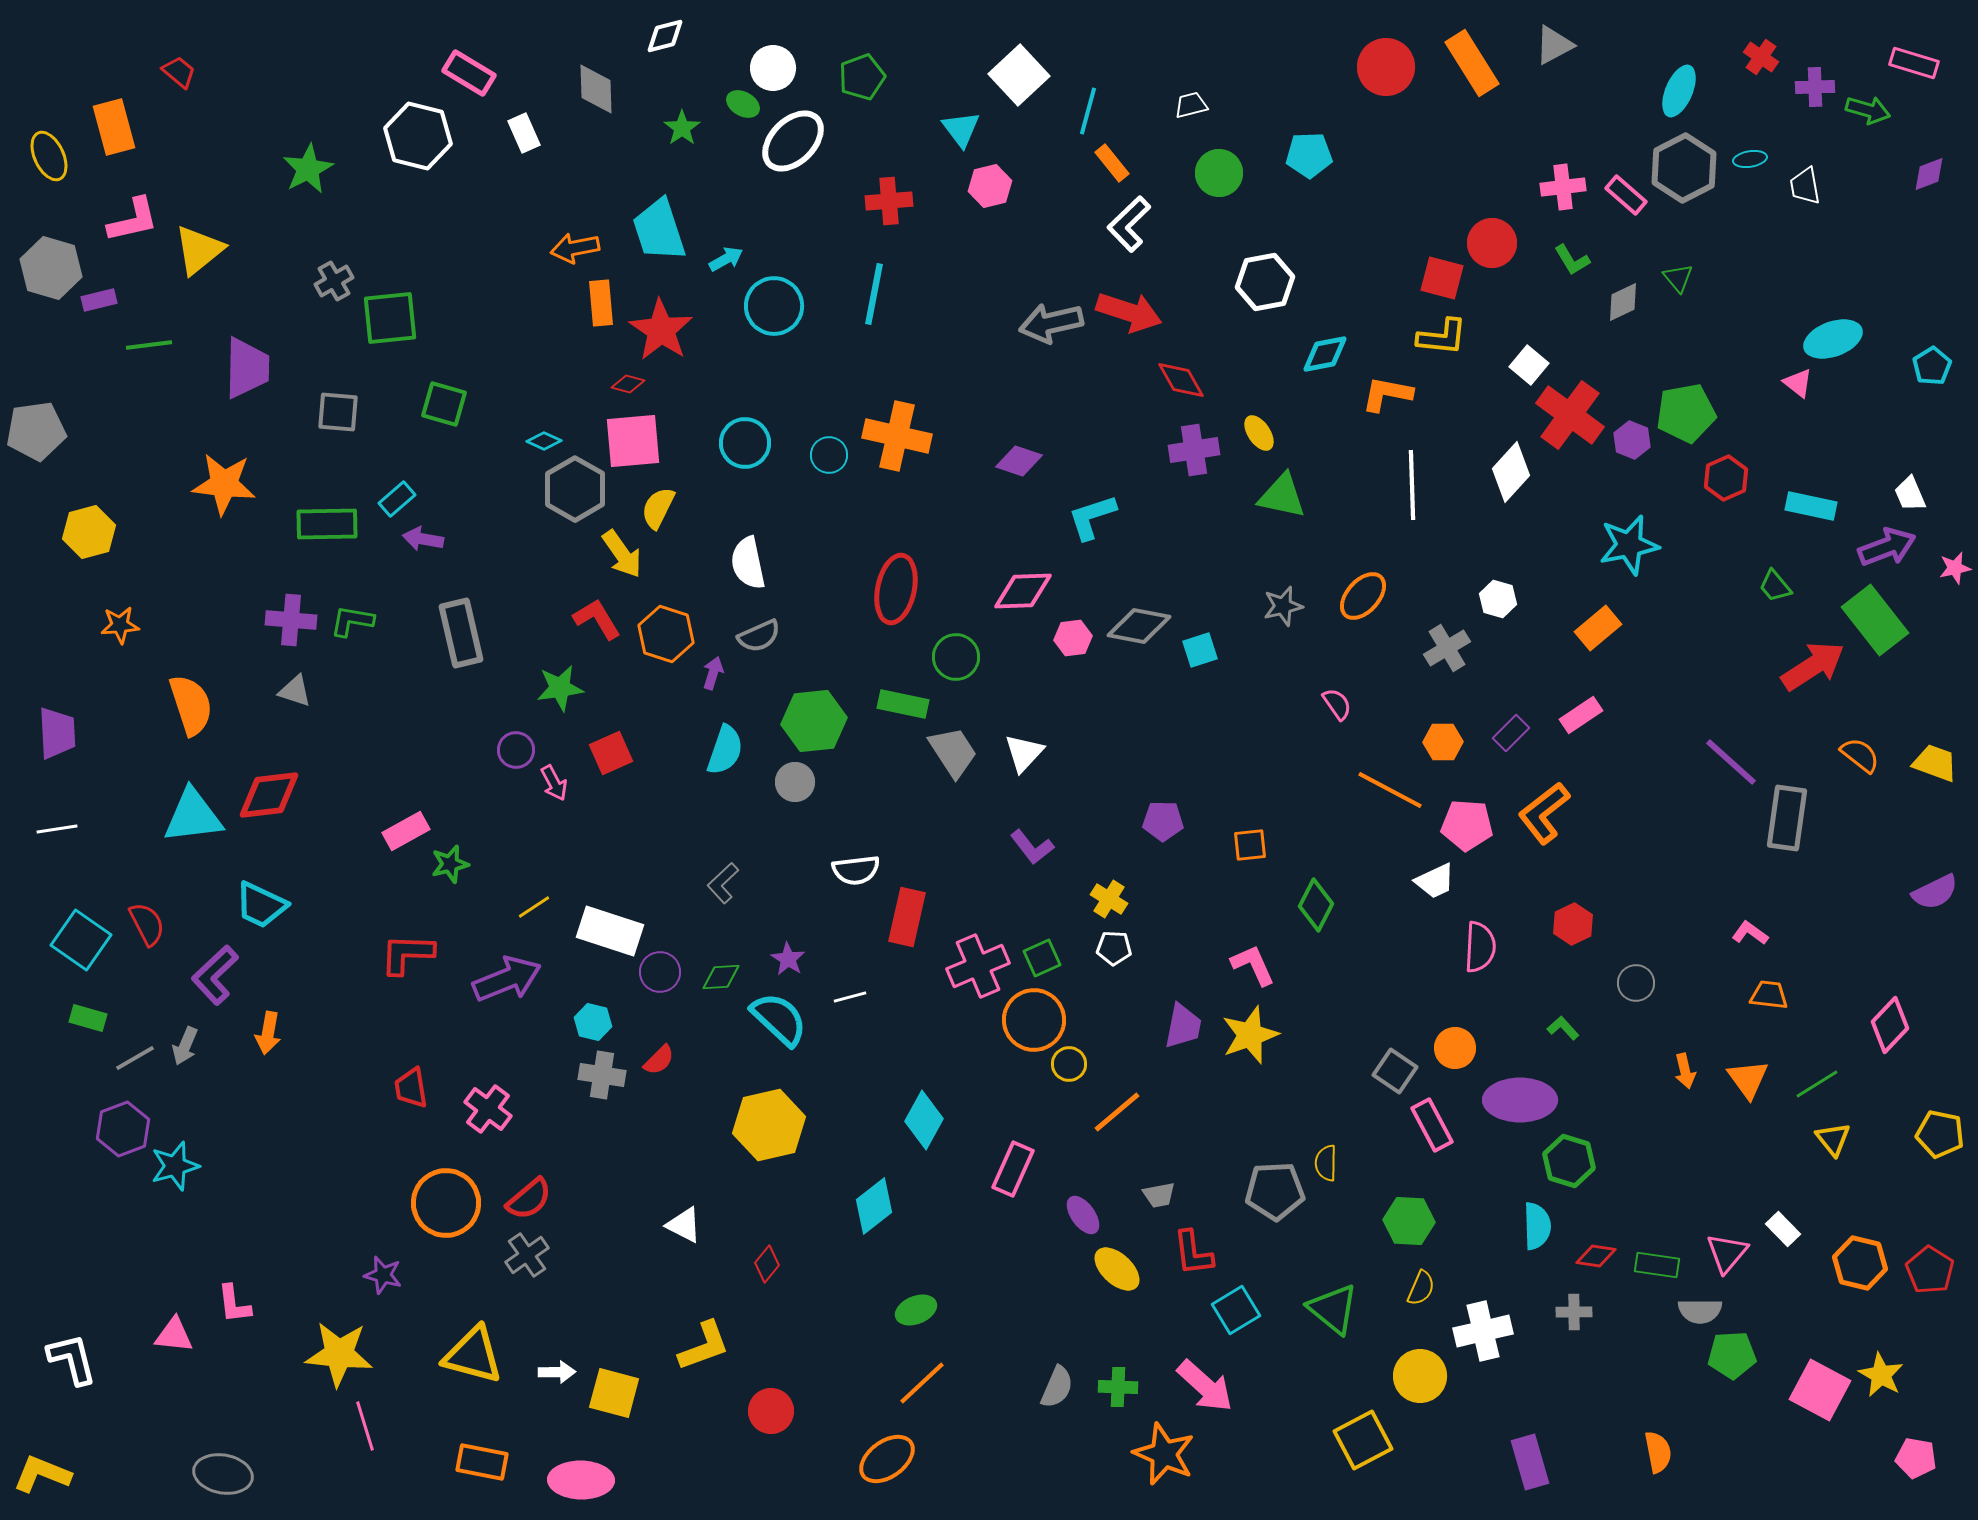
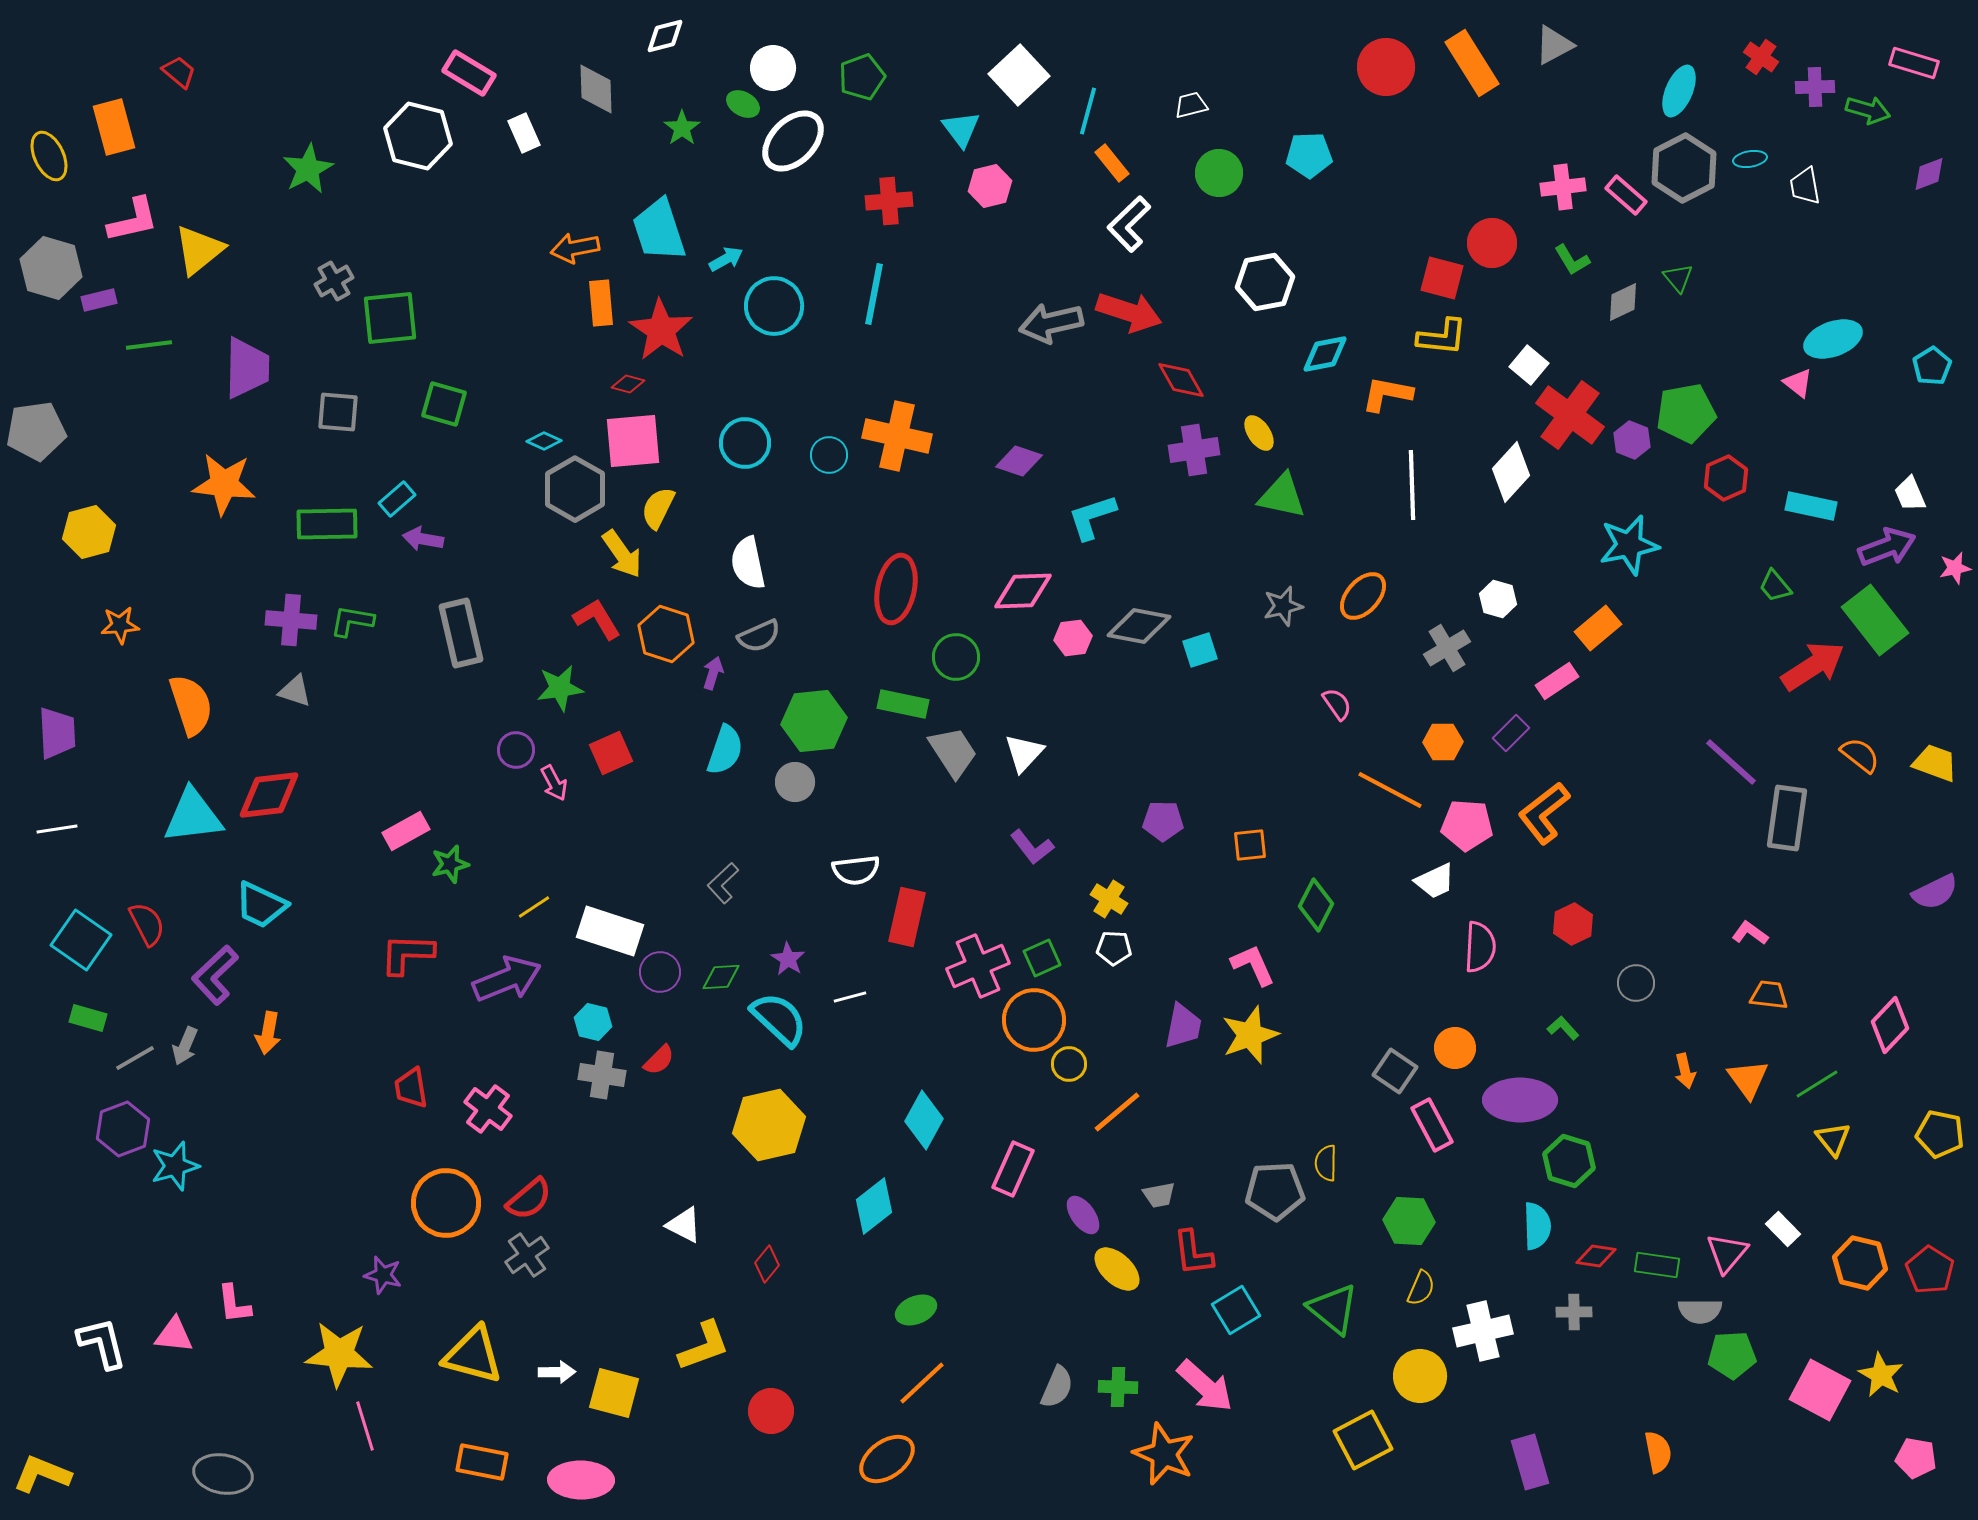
pink rectangle at (1581, 715): moved 24 px left, 34 px up
white L-shape at (72, 1359): moved 30 px right, 16 px up
